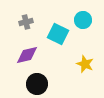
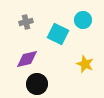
purple diamond: moved 4 px down
